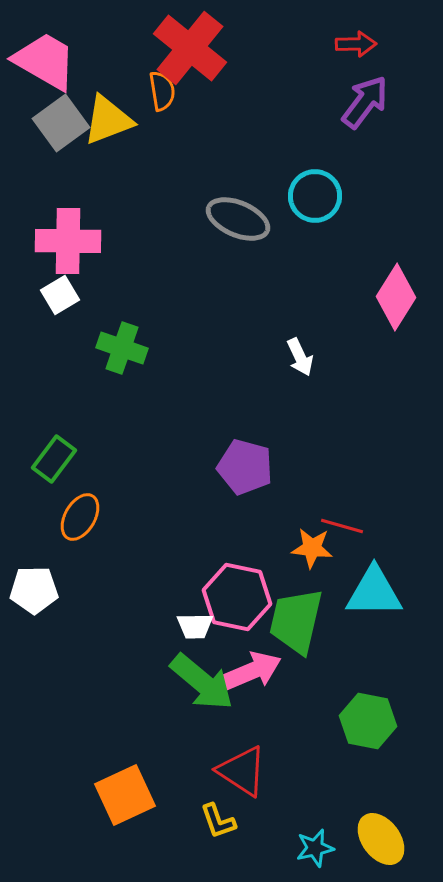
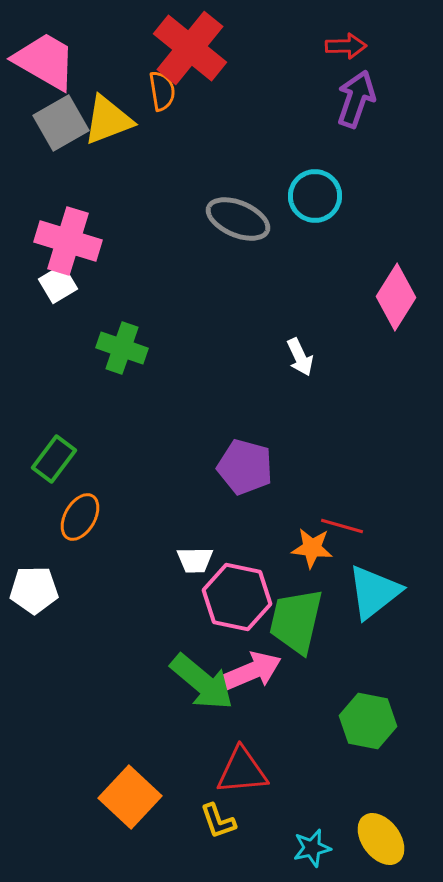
red arrow: moved 10 px left, 2 px down
purple arrow: moved 9 px left, 3 px up; rotated 18 degrees counterclockwise
gray square: rotated 6 degrees clockwise
pink cross: rotated 16 degrees clockwise
white square: moved 2 px left, 11 px up
cyan triangle: rotated 38 degrees counterclockwise
white trapezoid: moved 66 px up
red triangle: rotated 38 degrees counterclockwise
orange square: moved 5 px right, 2 px down; rotated 22 degrees counterclockwise
cyan star: moved 3 px left
